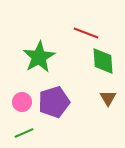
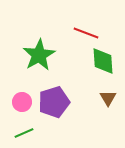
green star: moved 2 px up
